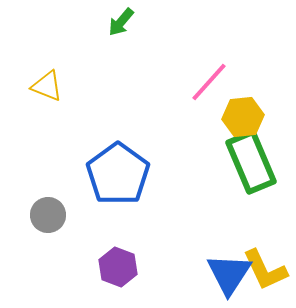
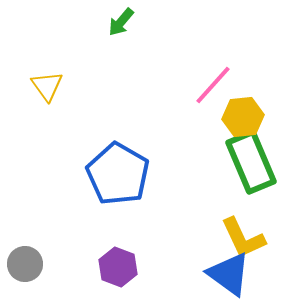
pink line: moved 4 px right, 3 px down
yellow triangle: rotated 32 degrees clockwise
blue pentagon: rotated 6 degrees counterclockwise
gray circle: moved 23 px left, 49 px down
yellow L-shape: moved 22 px left, 32 px up
blue triangle: rotated 27 degrees counterclockwise
